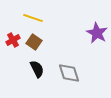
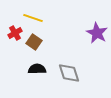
red cross: moved 2 px right, 7 px up
black semicircle: rotated 66 degrees counterclockwise
